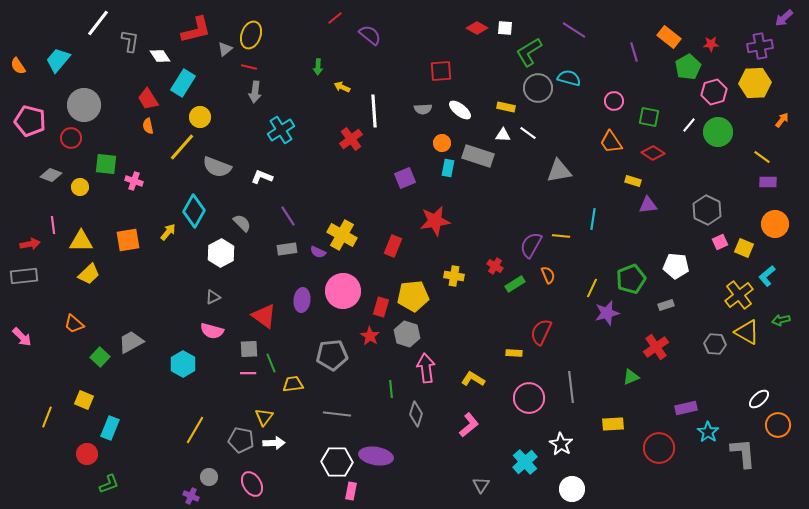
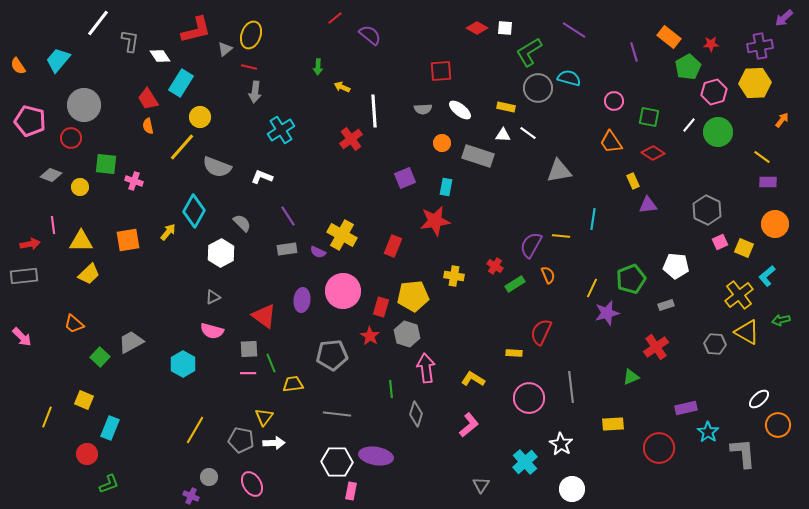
cyan rectangle at (183, 83): moved 2 px left
cyan rectangle at (448, 168): moved 2 px left, 19 px down
yellow rectangle at (633, 181): rotated 49 degrees clockwise
